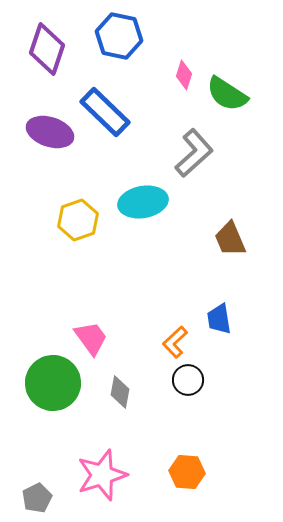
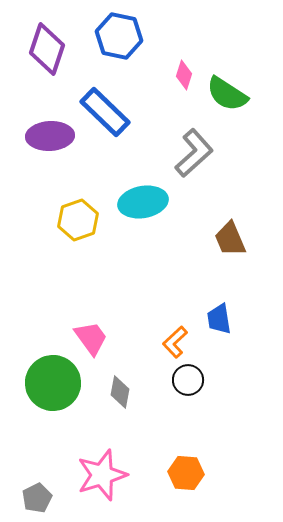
purple ellipse: moved 4 px down; rotated 21 degrees counterclockwise
orange hexagon: moved 1 px left, 1 px down
